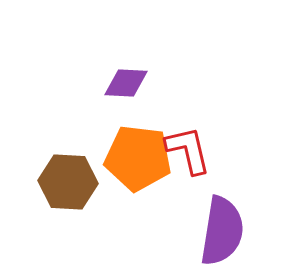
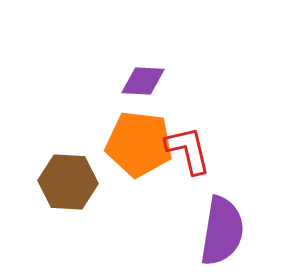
purple diamond: moved 17 px right, 2 px up
orange pentagon: moved 1 px right, 14 px up
